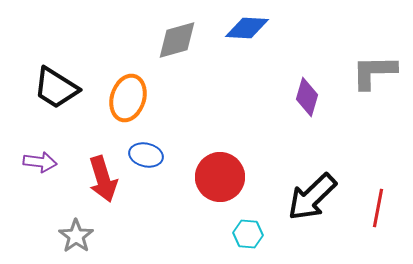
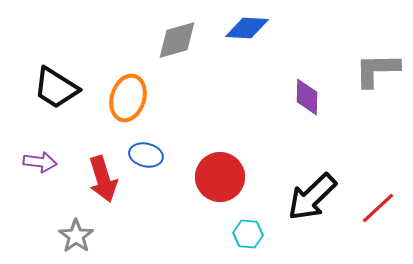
gray L-shape: moved 3 px right, 2 px up
purple diamond: rotated 15 degrees counterclockwise
red line: rotated 36 degrees clockwise
